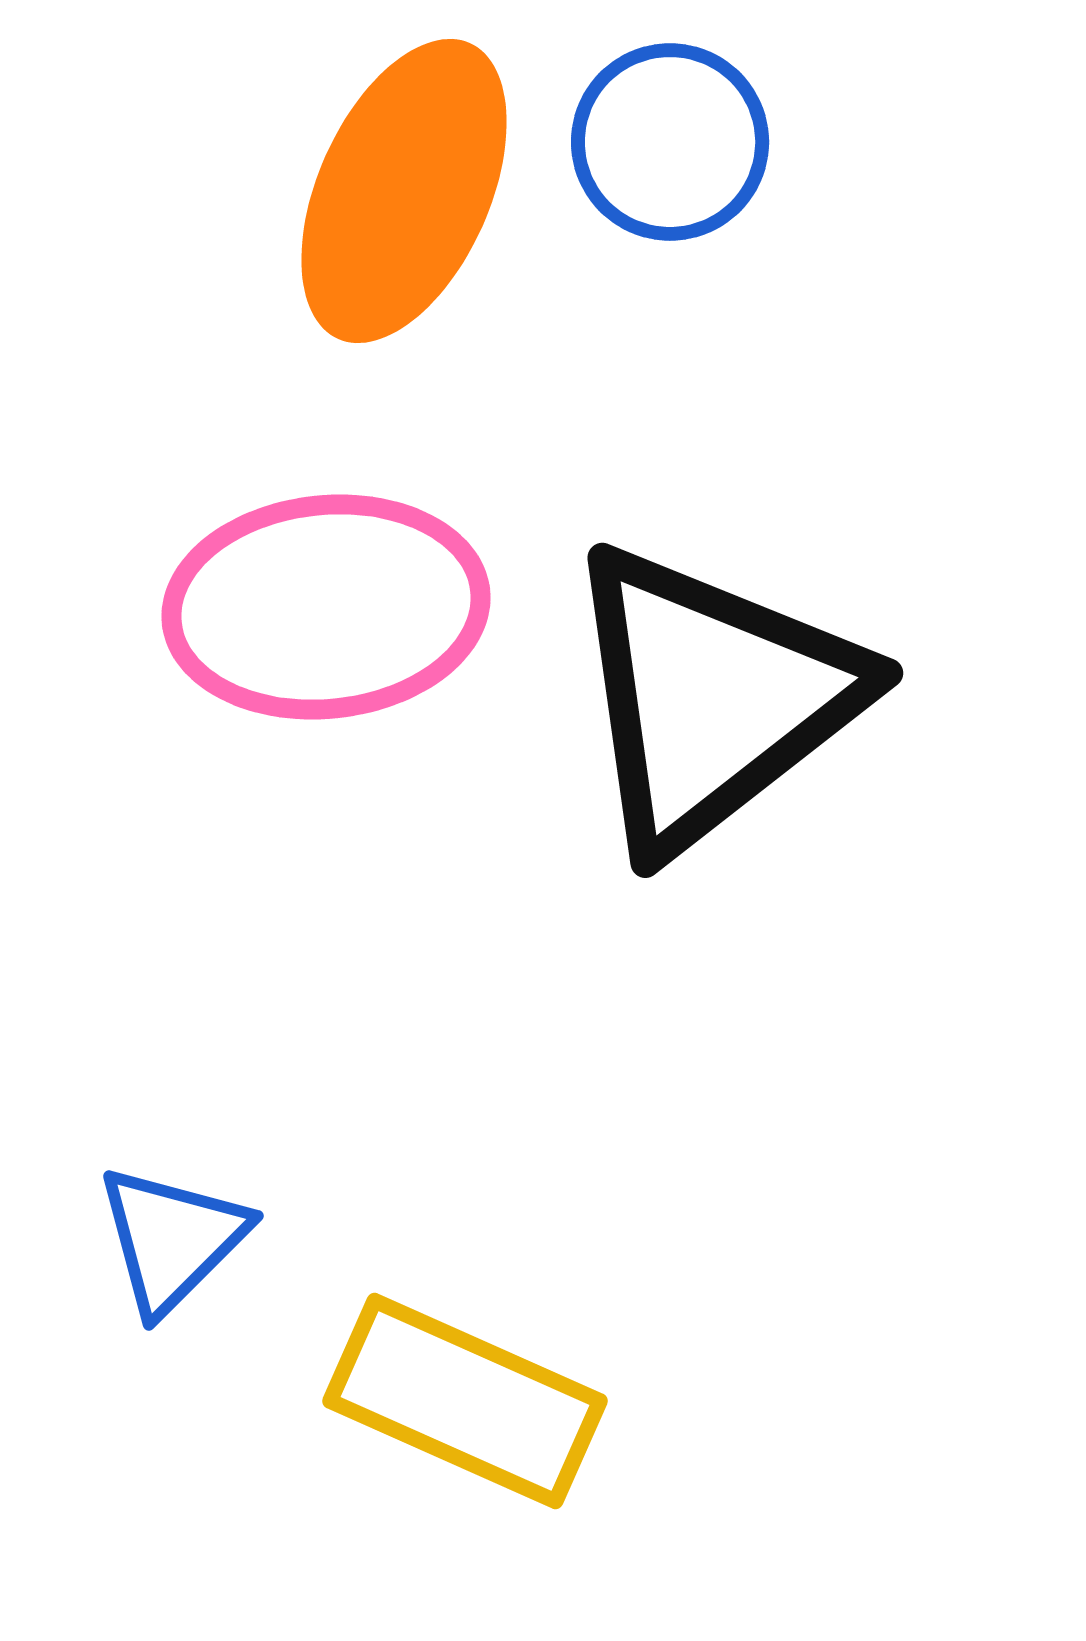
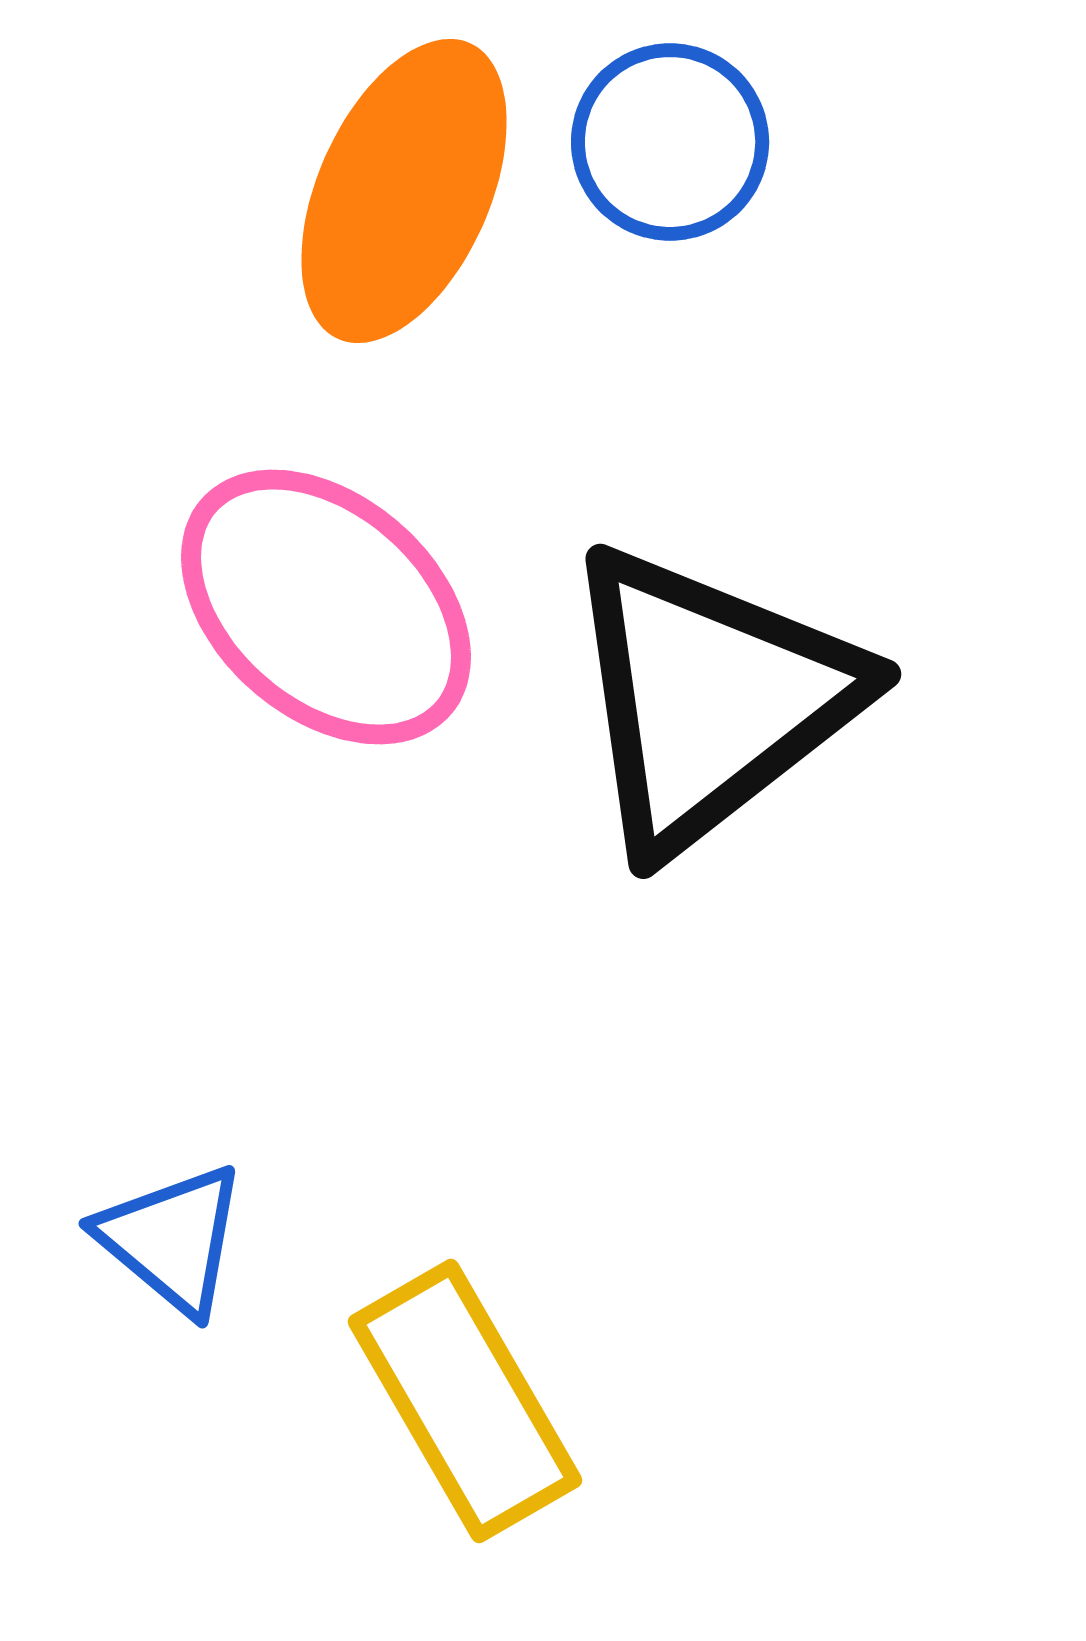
pink ellipse: rotated 47 degrees clockwise
black triangle: moved 2 px left, 1 px down
blue triangle: rotated 35 degrees counterclockwise
yellow rectangle: rotated 36 degrees clockwise
